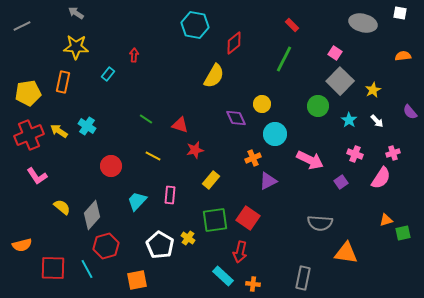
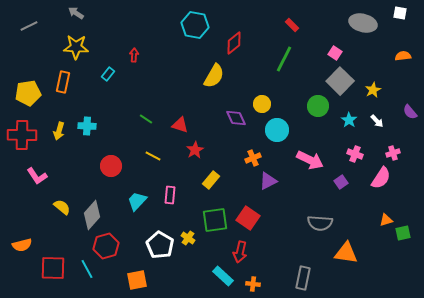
gray line at (22, 26): moved 7 px right
cyan cross at (87, 126): rotated 30 degrees counterclockwise
yellow arrow at (59, 131): rotated 108 degrees counterclockwise
cyan circle at (275, 134): moved 2 px right, 4 px up
red cross at (29, 135): moved 7 px left; rotated 24 degrees clockwise
red star at (195, 150): rotated 18 degrees counterclockwise
